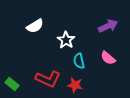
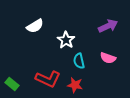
pink semicircle: rotated 21 degrees counterclockwise
